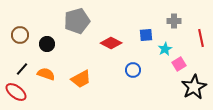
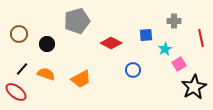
brown circle: moved 1 px left, 1 px up
